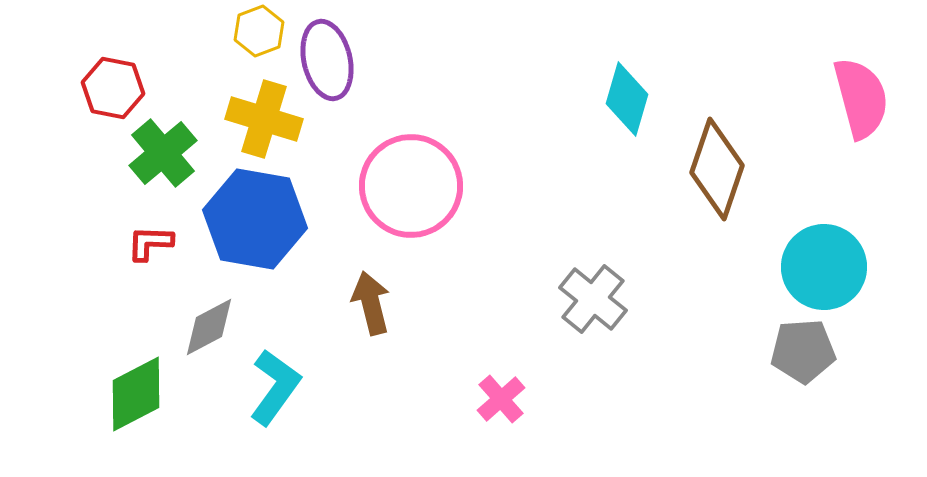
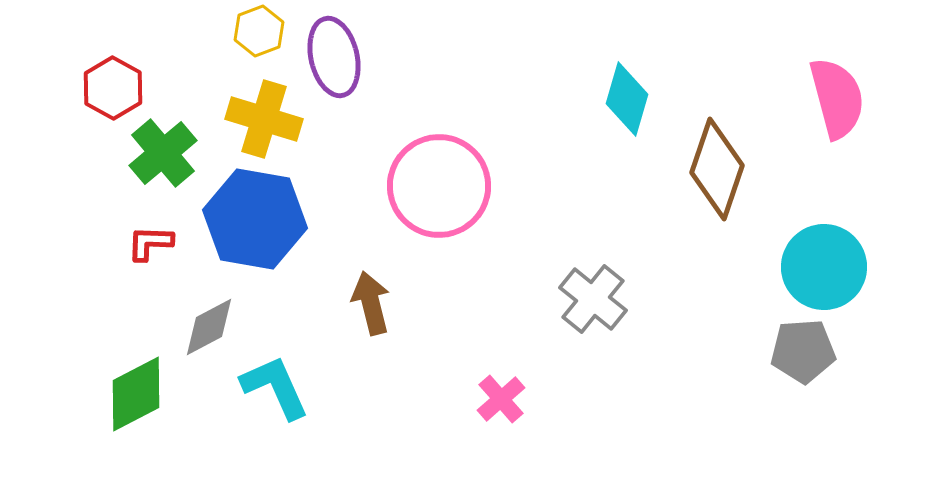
purple ellipse: moved 7 px right, 3 px up
red hexagon: rotated 18 degrees clockwise
pink semicircle: moved 24 px left
pink circle: moved 28 px right
cyan L-shape: rotated 60 degrees counterclockwise
